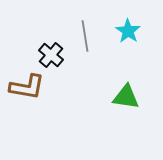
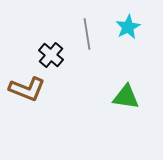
cyan star: moved 4 px up; rotated 10 degrees clockwise
gray line: moved 2 px right, 2 px up
brown L-shape: moved 2 px down; rotated 12 degrees clockwise
